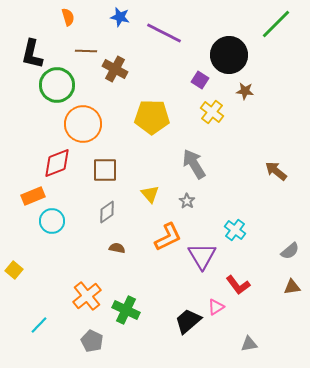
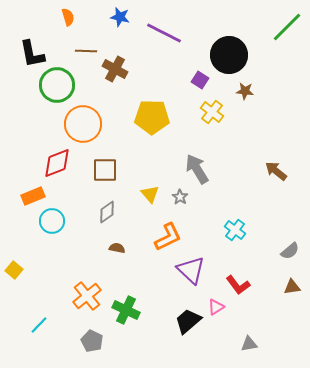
green line: moved 11 px right, 3 px down
black L-shape: rotated 24 degrees counterclockwise
gray arrow: moved 3 px right, 5 px down
gray star: moved 7 px left, 4 px up
purple triangle: moved 11 px left, 14 px down; rotated 16 degrees counterclockwise
